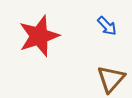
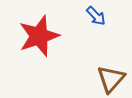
blue arrow: moved 11 px left, 10 px up
